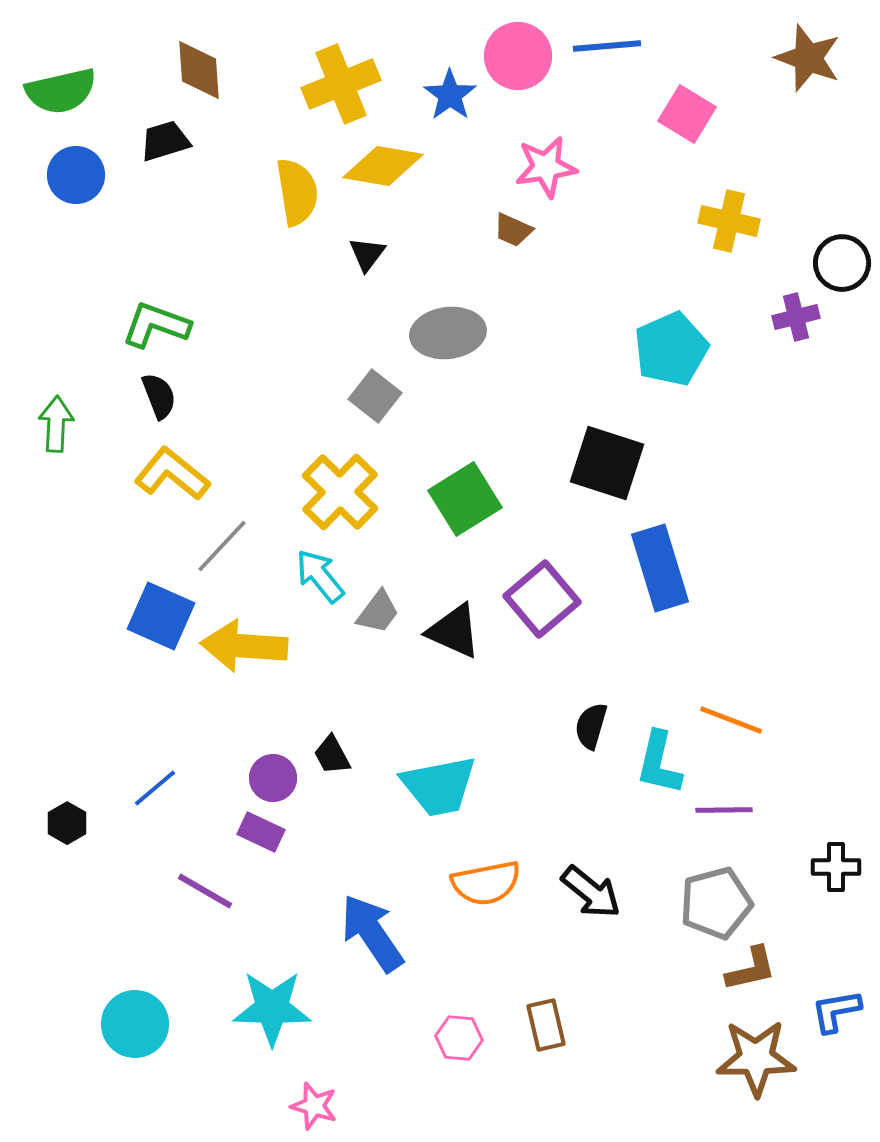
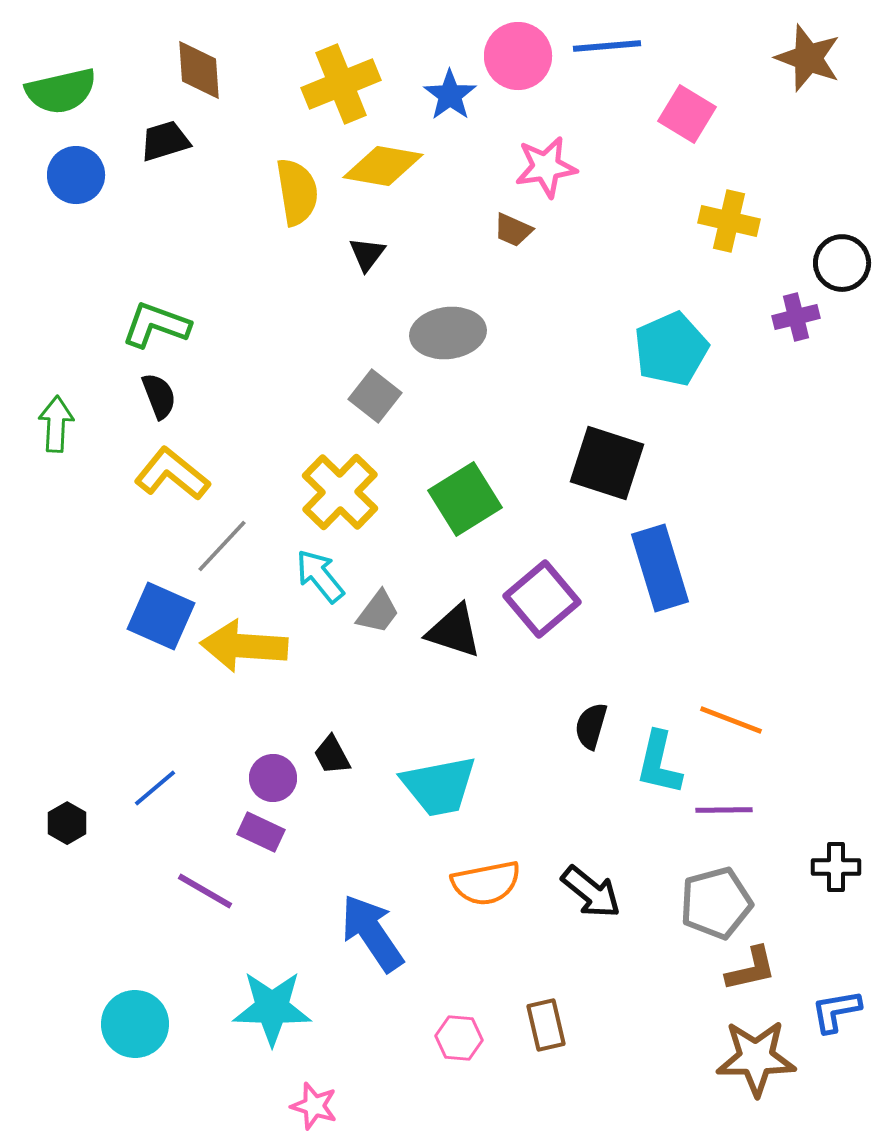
black triangle at (454, 631): rotated 6 degrees counterclockwise
